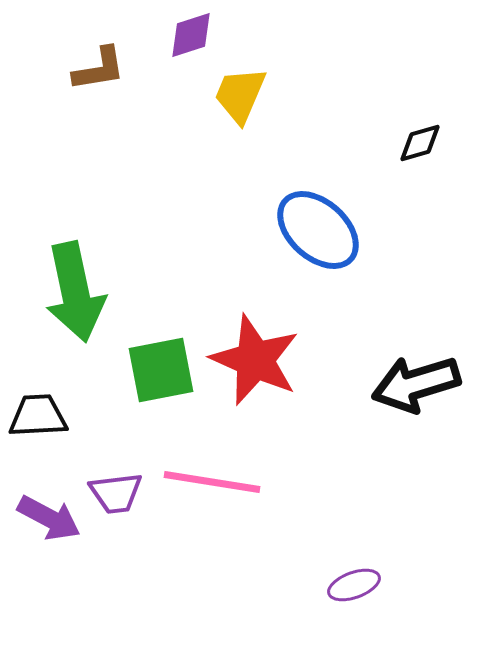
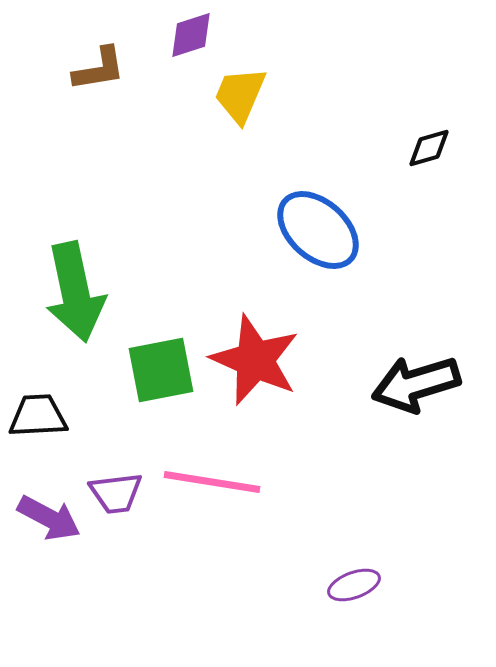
black diamond: moved 9 px right, 5 px down
